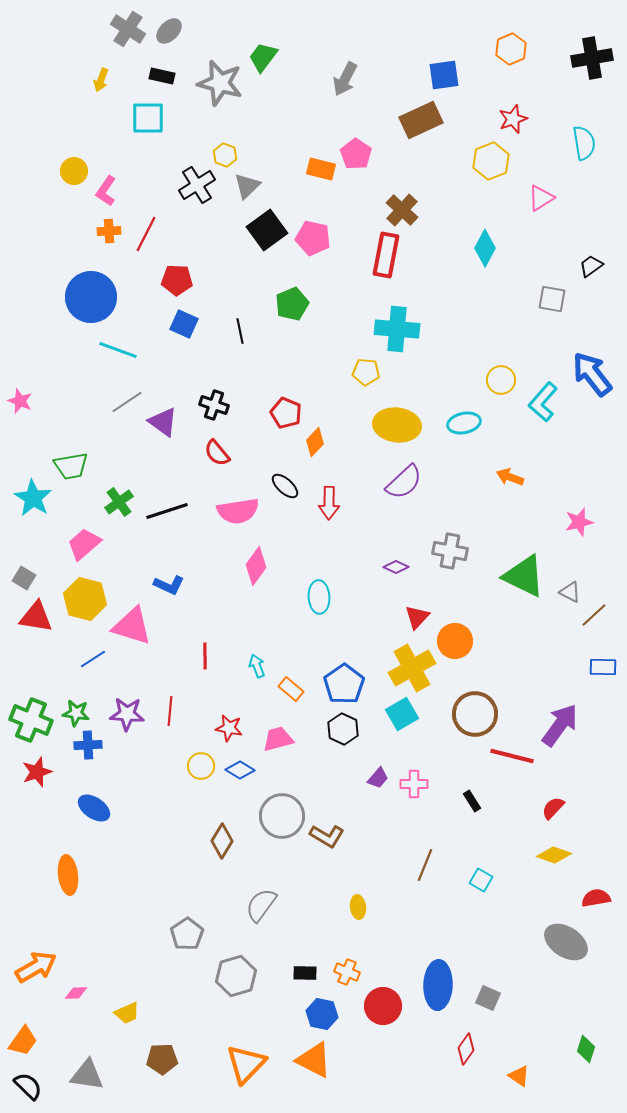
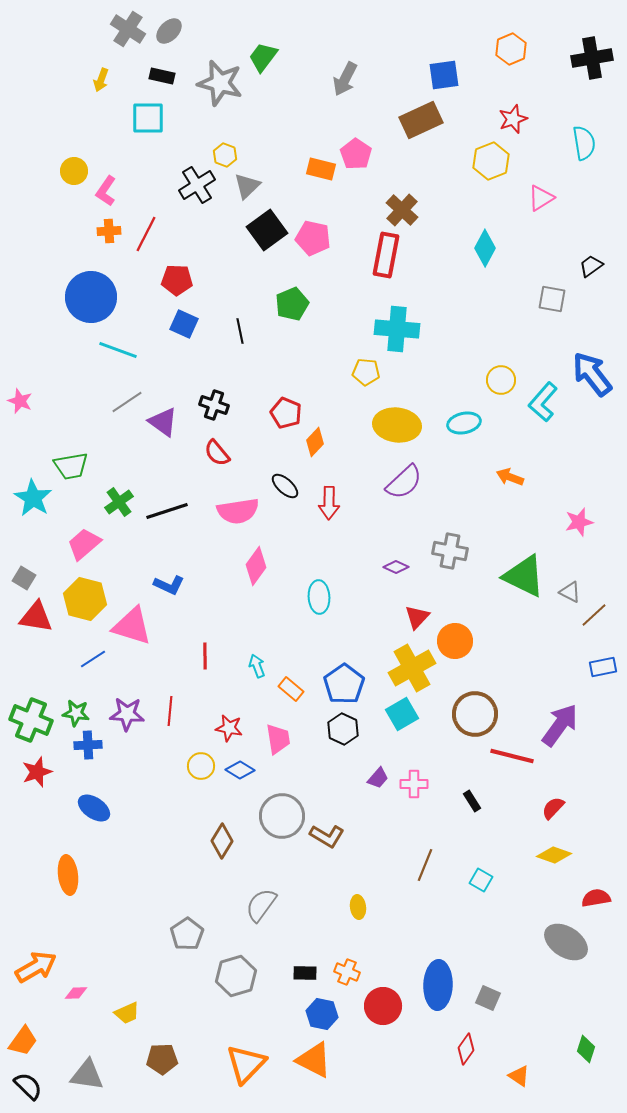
blue rectangle at (603, 667): rotated 12 degrees counterclockwise
pink trapezoid at (278, 739): rotated 96 degrees clockwise
